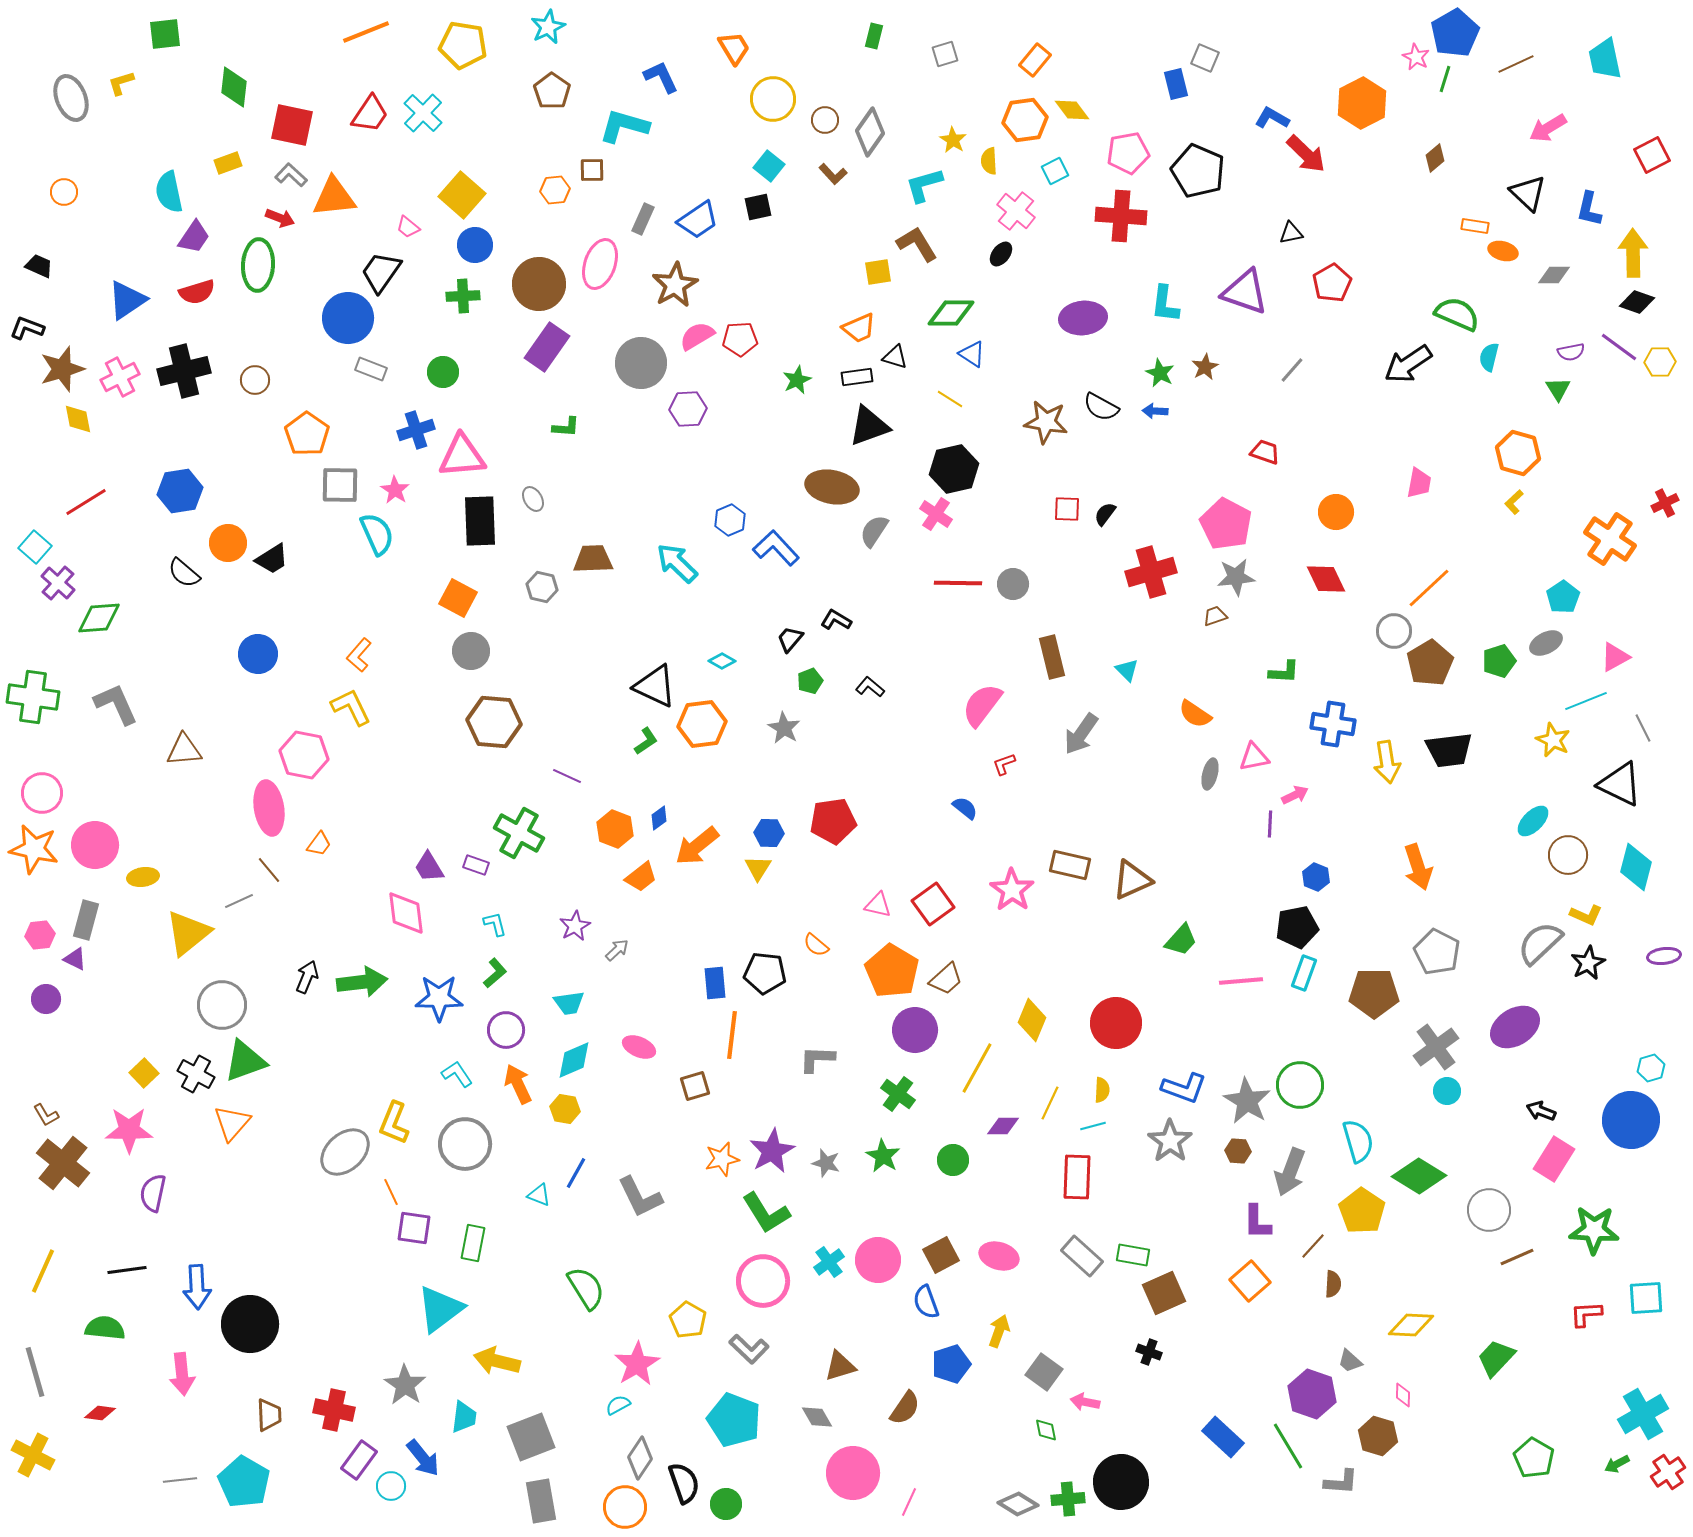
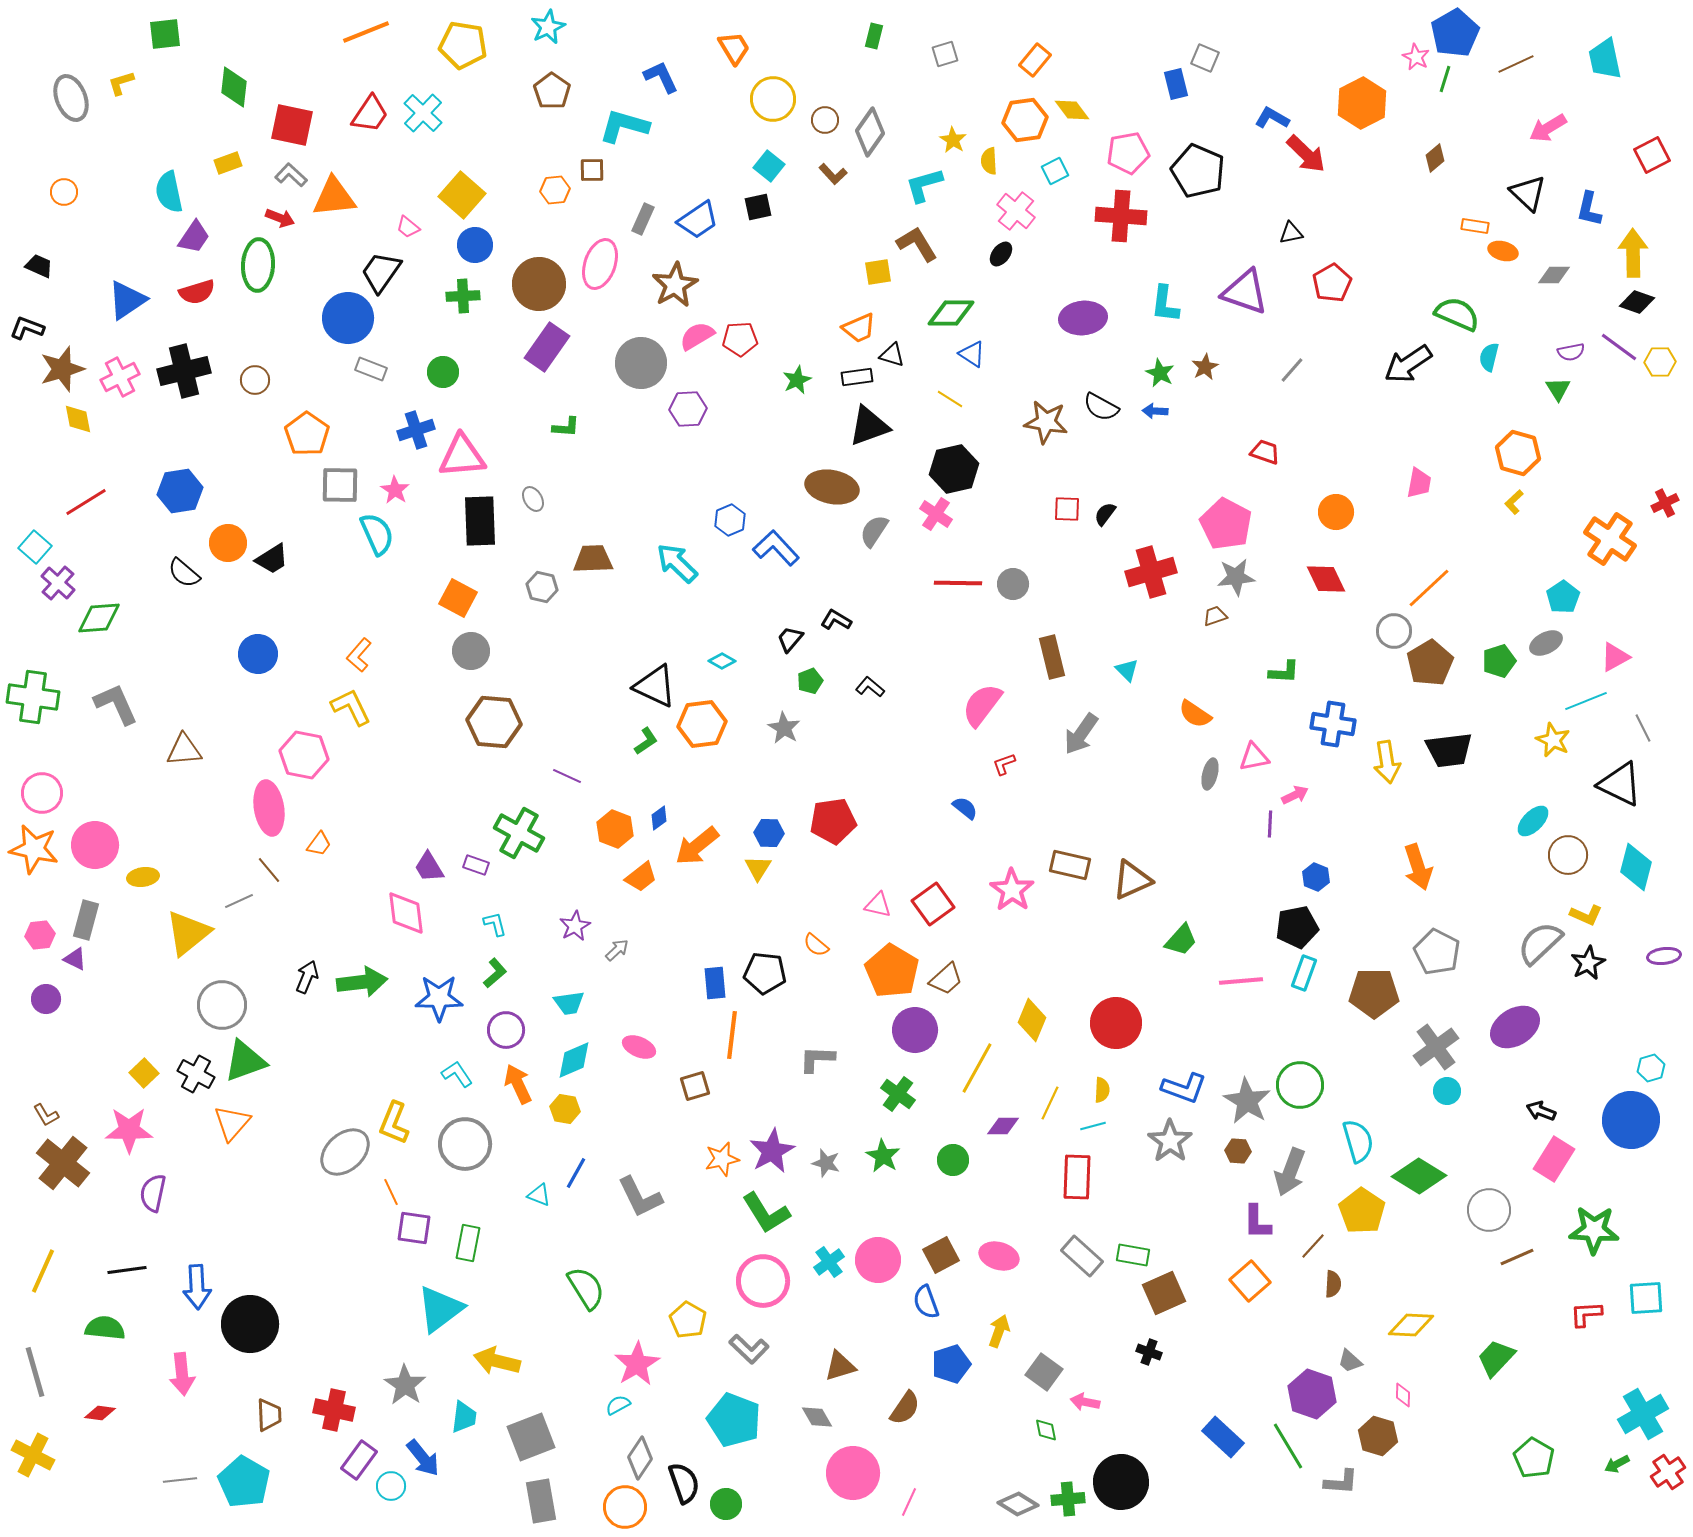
black triangle at (895, 357): moved 3 px left, 2 px up
green rectangle at (473, 1243): moved 5 px left
